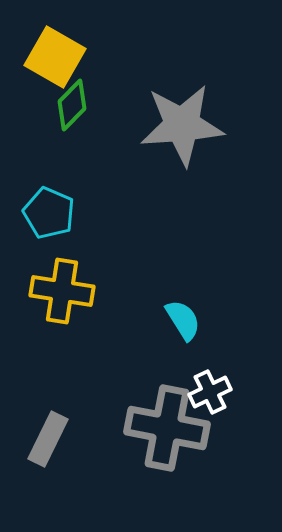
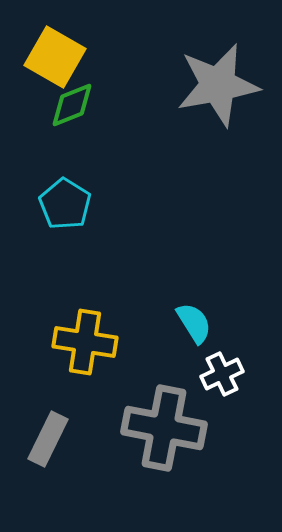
green diamond: rotated 24 degrees clockwise
gray star: moved 36 px right, 40 px up; rotated 6 degrees counterclockwise
cyan pentagon: moved 16 px right, 9 px up; rotated 9 degrees clockwise
yellow cross: moved 23 px right, 51 px down
cyan semicircle: moved 11 px right, 3 px down
white cross: moved 12 px right, 18 px up
gray cross: moved 3 px left
